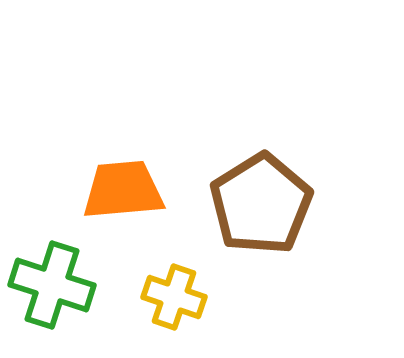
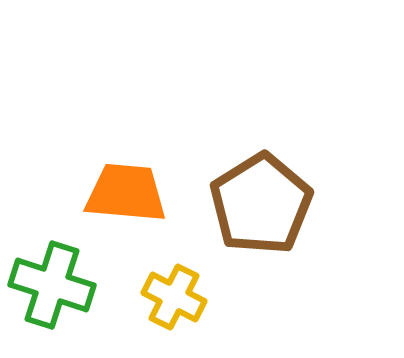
orange trapezoid: moved 3 px right, 3 px down; rotated 10 degrees clockwise
yellow cross: rotated 8 degrees clockwise
